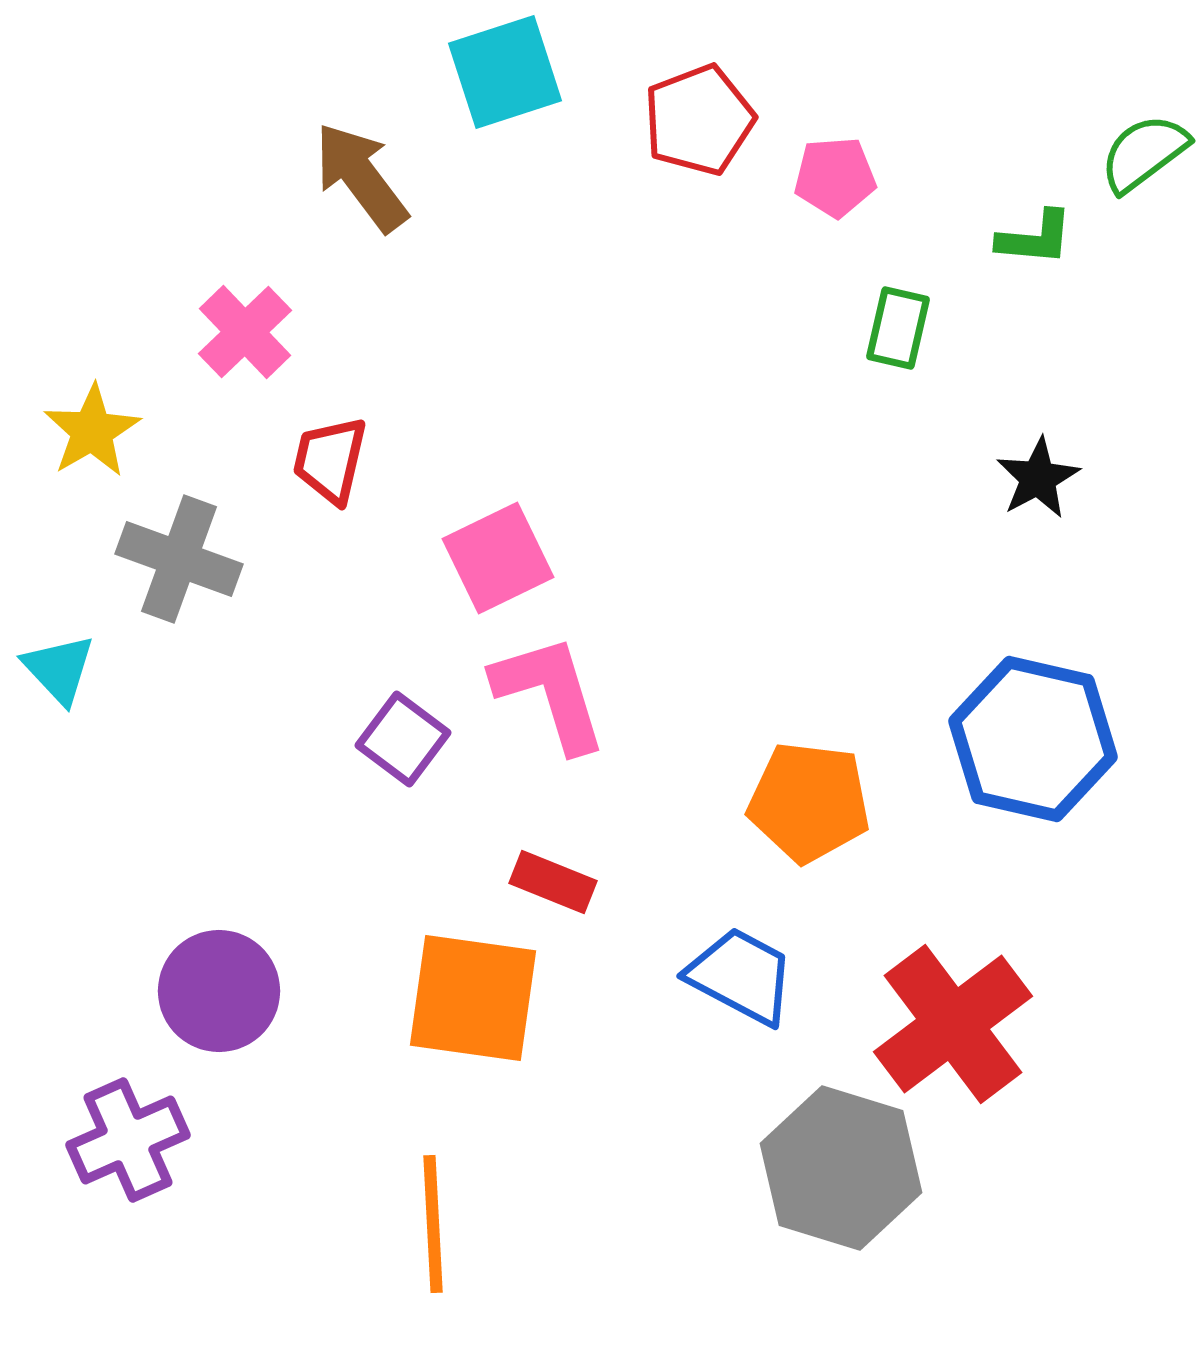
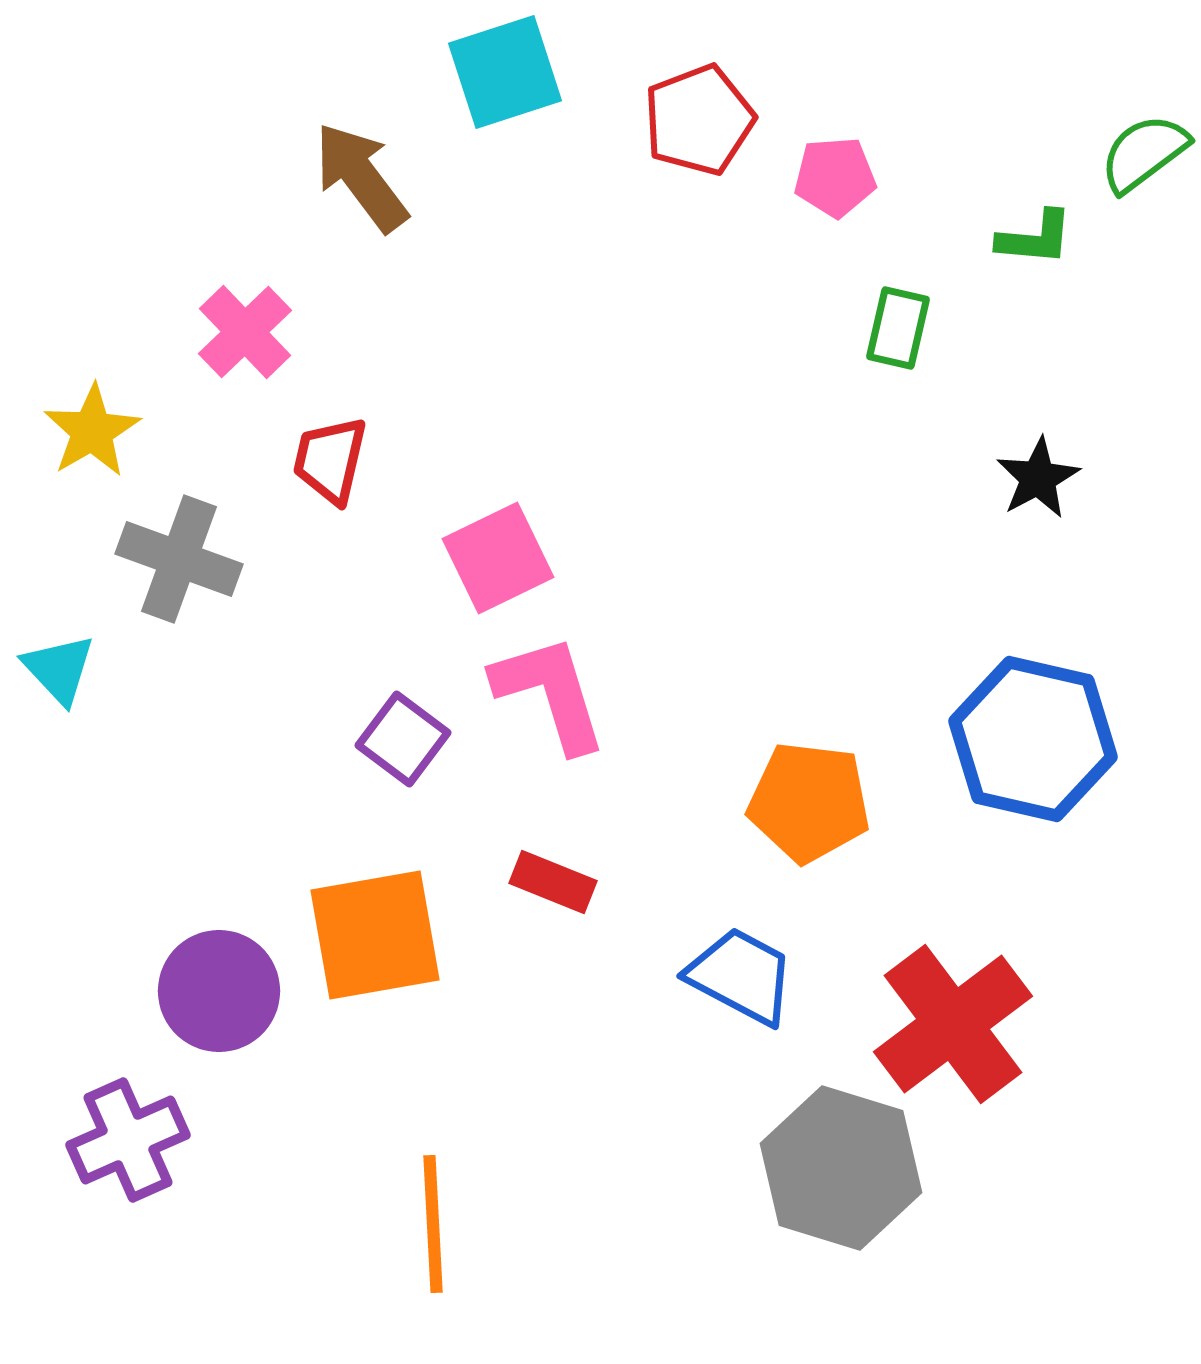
orange square: moved 98 px left, 63 px up; rotated 18 degrees counterclockwise
